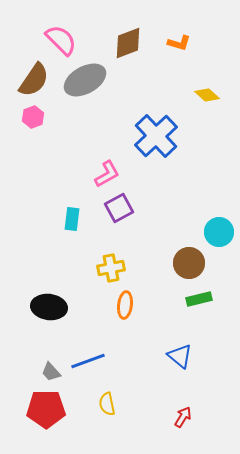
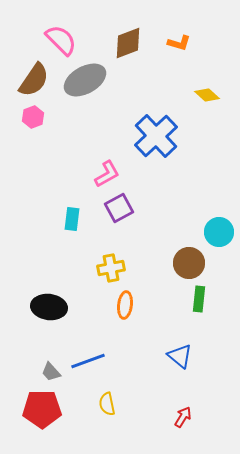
green rectangle: rotated 70 degrees counterclockwise
red pentagon: moved 4 px left
